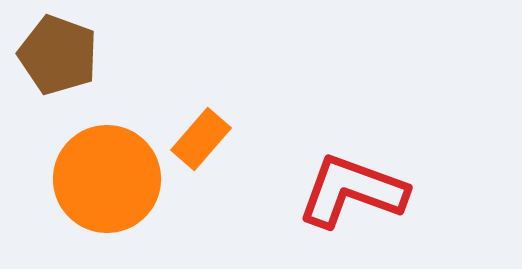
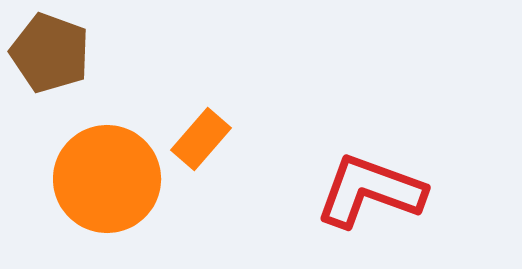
brown pentagon: moved 8 px left, 2 px up
red L-shape: moved 18 px right
